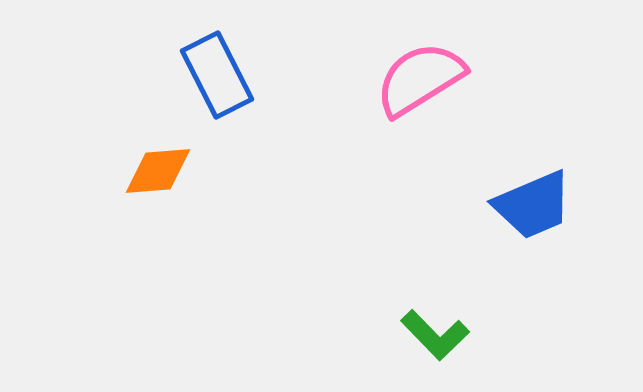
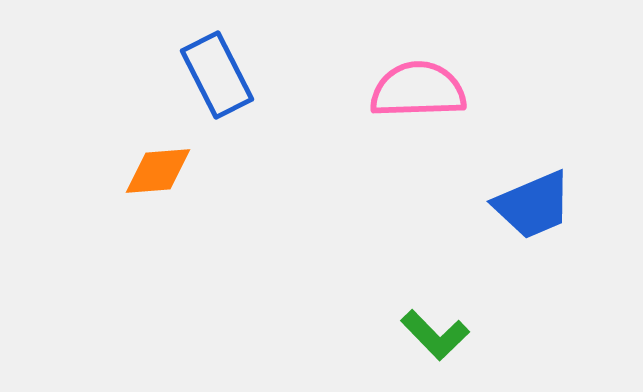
pink semicircle: moved 2 px left, 11 px down; rotated 30 degrees clockwise
